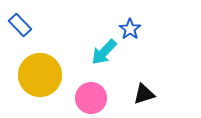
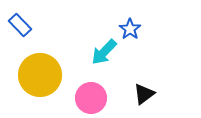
black triangle: rotated 20 degrees counterclockwise
